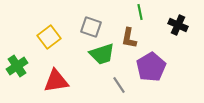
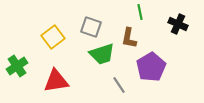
black cross: moved 1 px up
yellow square: moved 4 px right
